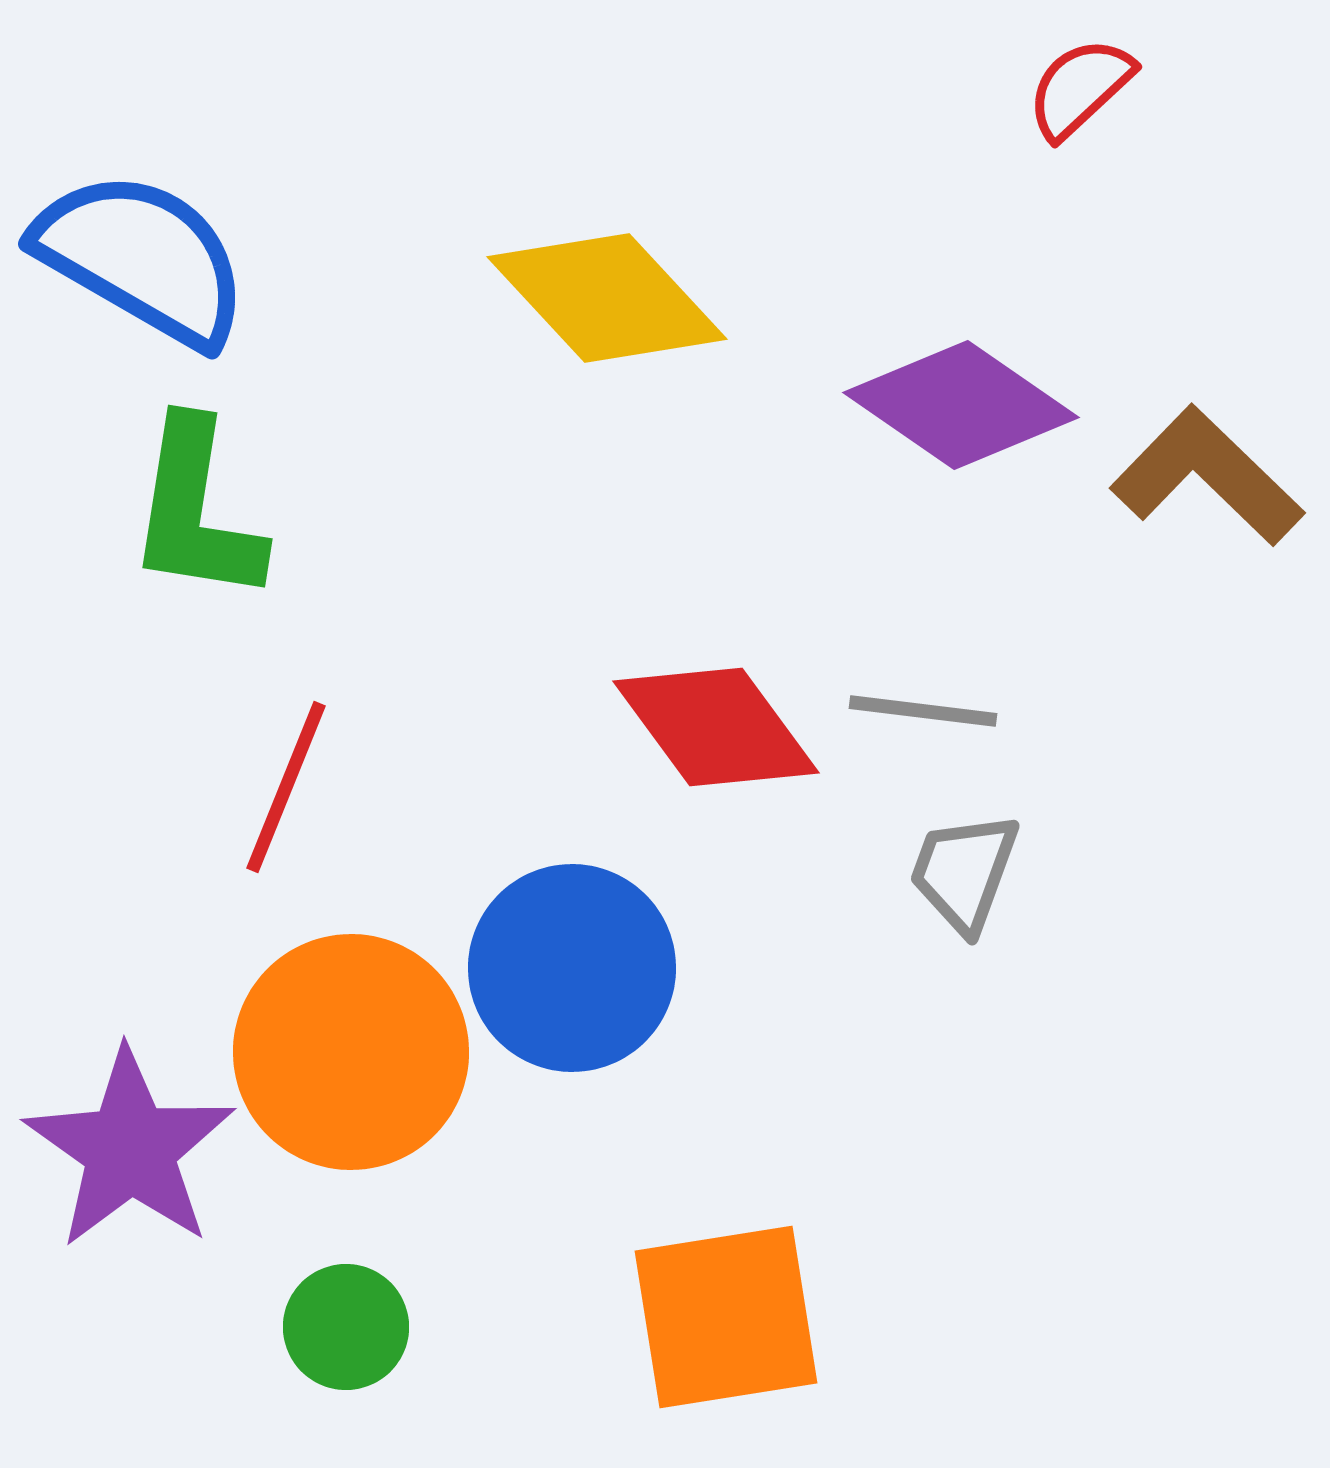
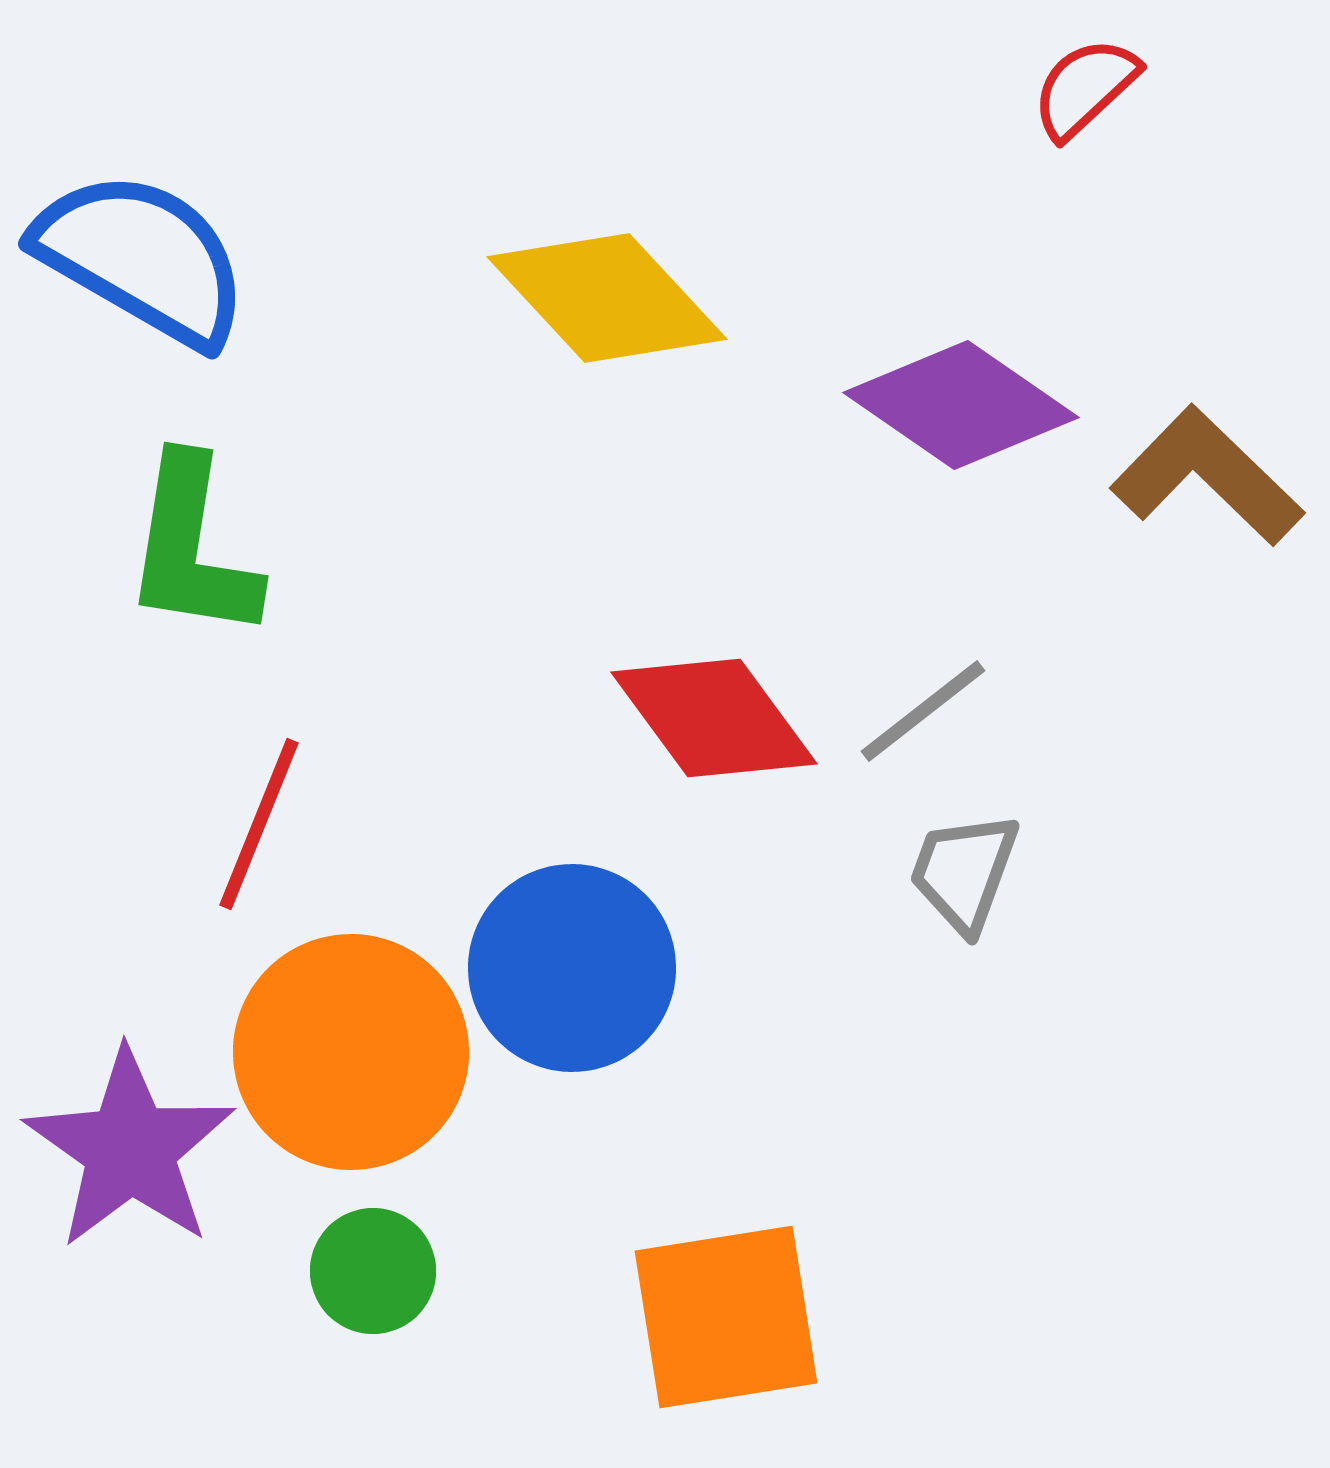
red semicircle: moved 5 px right
green L-shape: moved 4 px left, 37 px down
gray line: rotated 45 degrees counterclockwise
red diamond: moved 2 px left, 9 px up
red line: moved 27 px left, 37 px down
green circle: moved 27 px right, 56 px up
